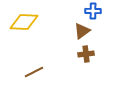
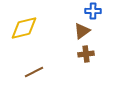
yellow diamond: moved 6 px down; rotated 16 degrees counterclockwise
